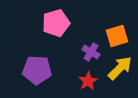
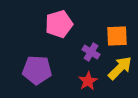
pink pentagon: moved 3 px right, 1 px down
orange square: rotated 15 degrees clockwise
